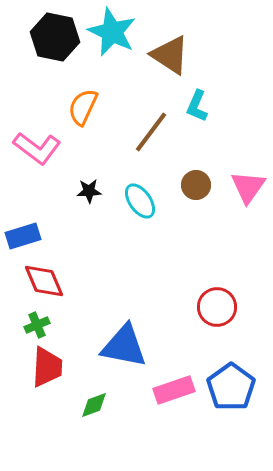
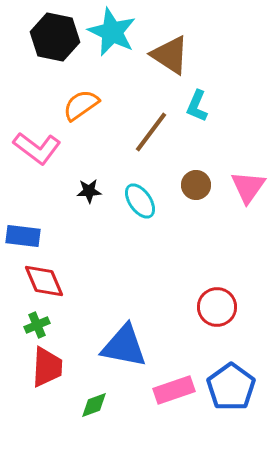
orange semicircle: moved 2 px left, 2 px up; rotated 30 degrees clockwise
blue rectangle: rotated 24 degrees clockwise
